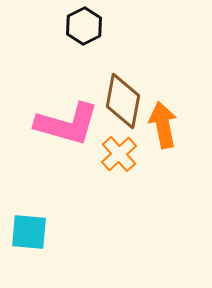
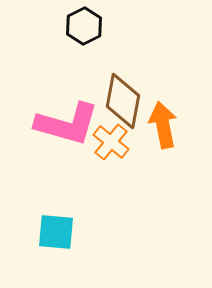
orange cross: moved 8 px left, 12 px up; rotated 9 degrees counterclockwise
cyan square: moved 27 px right
